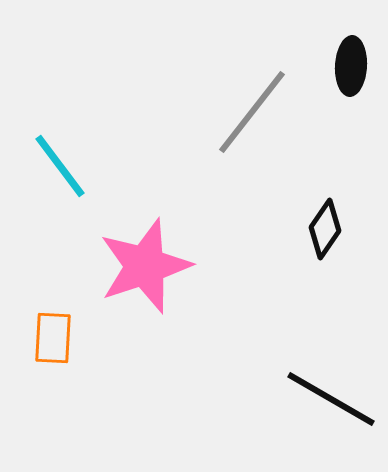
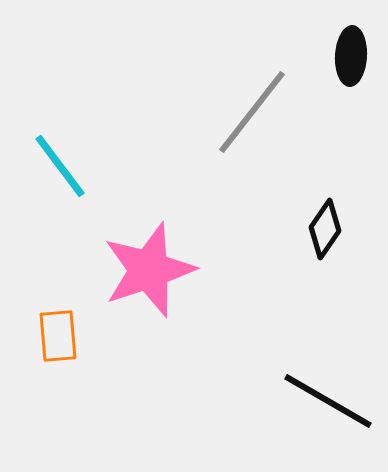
black ellipse: moved 10 px up
pink star: moved 4 px right, 4 px down
orange rectangle: moved 5 px right, 2 px up; rotated 8 degrees counterclockwise
black line: moved 3 px left, 2 px down
